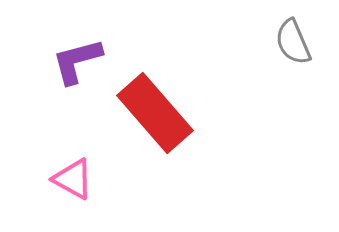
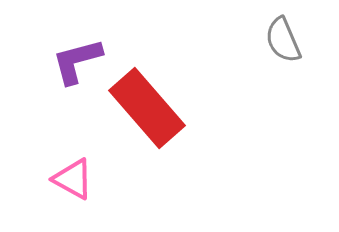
gray semicircle: moved 10 px left, 2 px up
red rectangle: moved 8 px left, 5 px up
